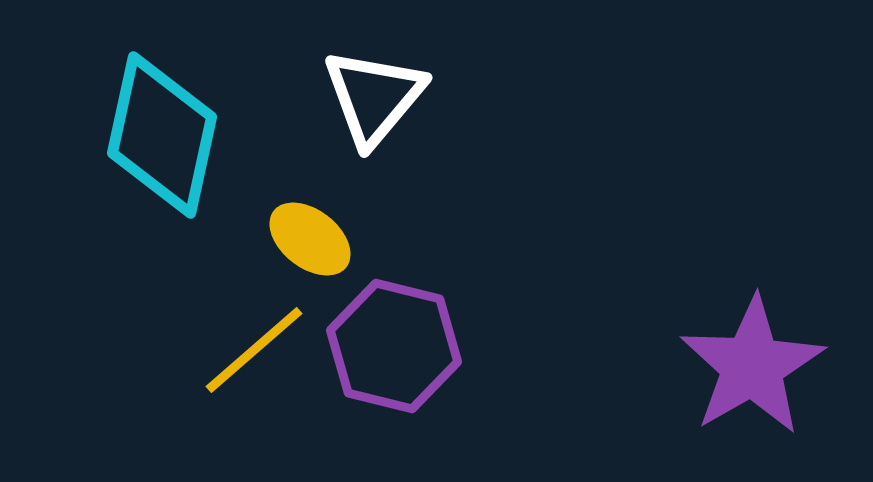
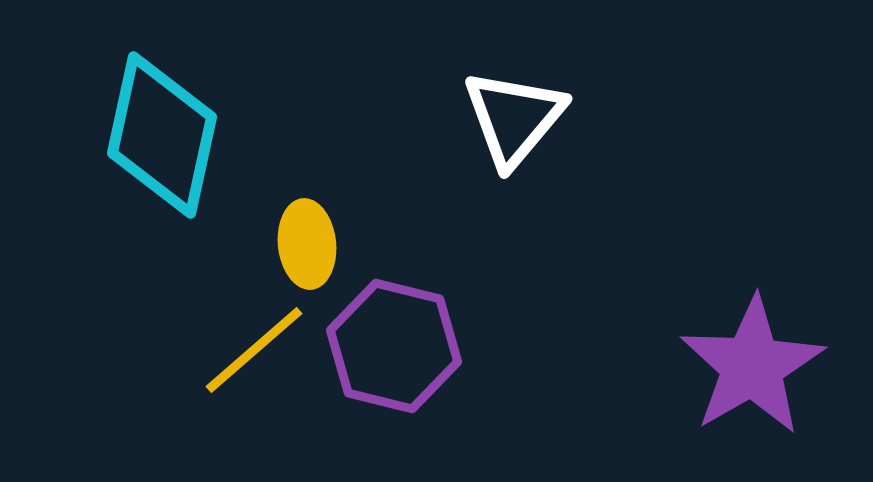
white triangle: moved 140 px right, 21 px down
yellow ellipse: moved 3 px left, 5 px down; rotated 46 degrees clockwise
